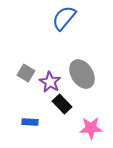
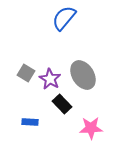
gray ellipse: moved 1 px right, 1 px down
purple star: moved 3 px up
